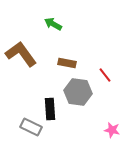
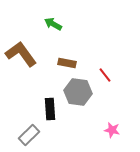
gray rectangle: moved 2 px left, 8 px down; rotated 70 degrees counterclockwise
